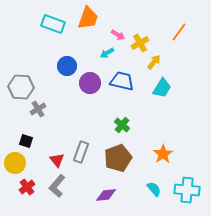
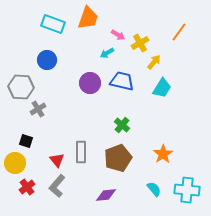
blue circle: moved 20 px left, 6 px up
gray rectangle: rotated 20 degrees counterclockwise
